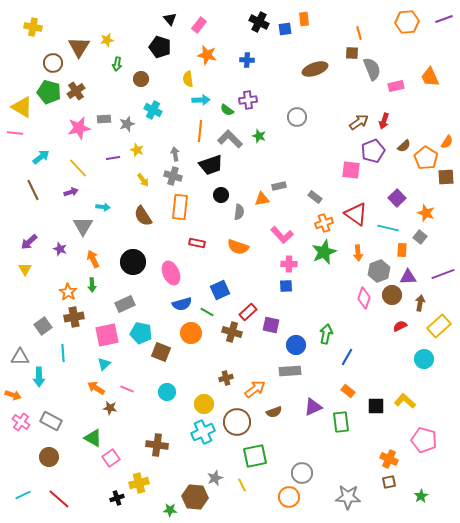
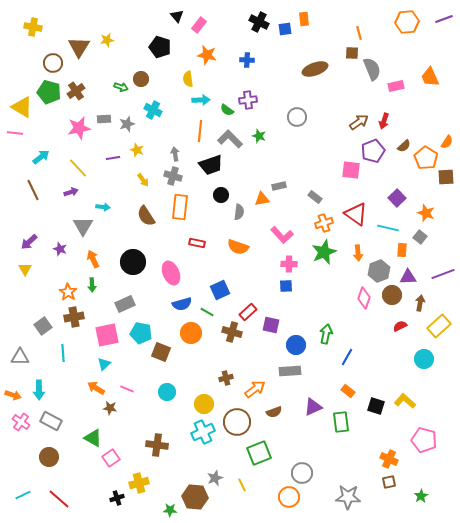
black triangle at (170, 19): moved 7 px right, 3 px up
green arrow at (117, 64): moved 4 px right, 23 px down; rotated 80 degrees counterclockwise
brown semicircle at (143, 216): moved 3 px right
cyan arrow at (39, 377): moved 13 px down
black square at (376, 406): rotated 18 degrees clockwise
green square at (255, 456): moved 4 px right, 3 px up; rotated 10 degrees counterclockwise
